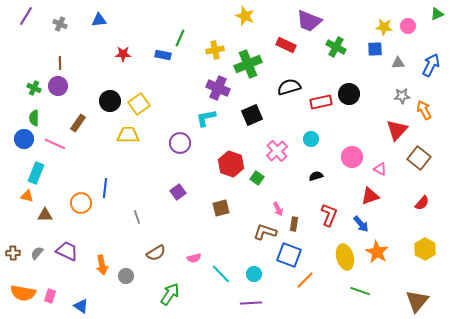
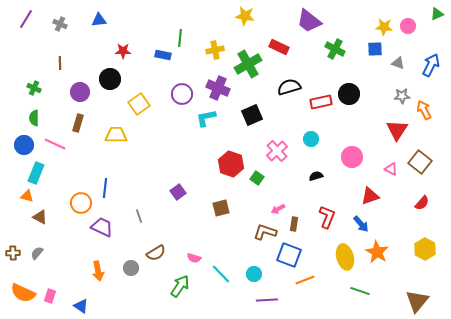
purple line at (26, 16): moved 3 px down
yellow star at (245, 16): rotated 12 degrees counterclockwise
purple trapezoid at (309, 21): rotated 16 degrees clockwise
green line at (180, 38): rotated 18 degrees counterclockwise
red rectangle at (286, 45): moved 7 px left, 2 px down
green cross at (336, 47): moved 1 px left, 2 px down
red star at (123, 54): moved 3 px up
gray triangle at (398, 63): rotated 24 degrees clockwise
green cross at (248, 64): rotated 8 degrees counterclockwise
purple circle at (58, 86): moved 22 px right, 6 px down
black circle at (110, 101): moved 22 px up
brown rectangle at (78, 123): rotated 18 degrees counterclockwise
red triangle at (397, 130): rotated 10 degrees counterclockwise
yellow trapezoid at (128, 135): moved 12 px left
blue circle at (24, 139): moved 6 px down
purple circle at (180, 143): moved 2 px right, 49 px up
brown square at (419, 158): moved 1 px right, 4 px down
pink triangle at (380, 169): moved 11 px right
pink arrow at (278, 209): rotated 88 degrees clockwise
brown triangle at (45, 215): moved 5 px left, 2 px down; rotated 28 degrees clockwise
red L-shape at (329, 215): moved 2 px left, 2 px down
gray line at (137, 217): moved 2 px right, 1 px up
purple trapezoid at (67, 251): moved 35 px right, 24 px up
pink semicircle at (194, 258): rotated 32 degrees clockwise
orange arrow at (102, 265): moved 4 px left, 6 px down
gray circle at (126, 276): moved 5 px right, 8 px up
orange line at (305, 280): rotated 24 degrees clockwise
orange semicircle at (23, 293): rotated 15 degrees clockwise
green arrow at (170, 294): moved 10 px right, 8 px up
purple line at (251, 303): moved 16 px right, 3 px up
